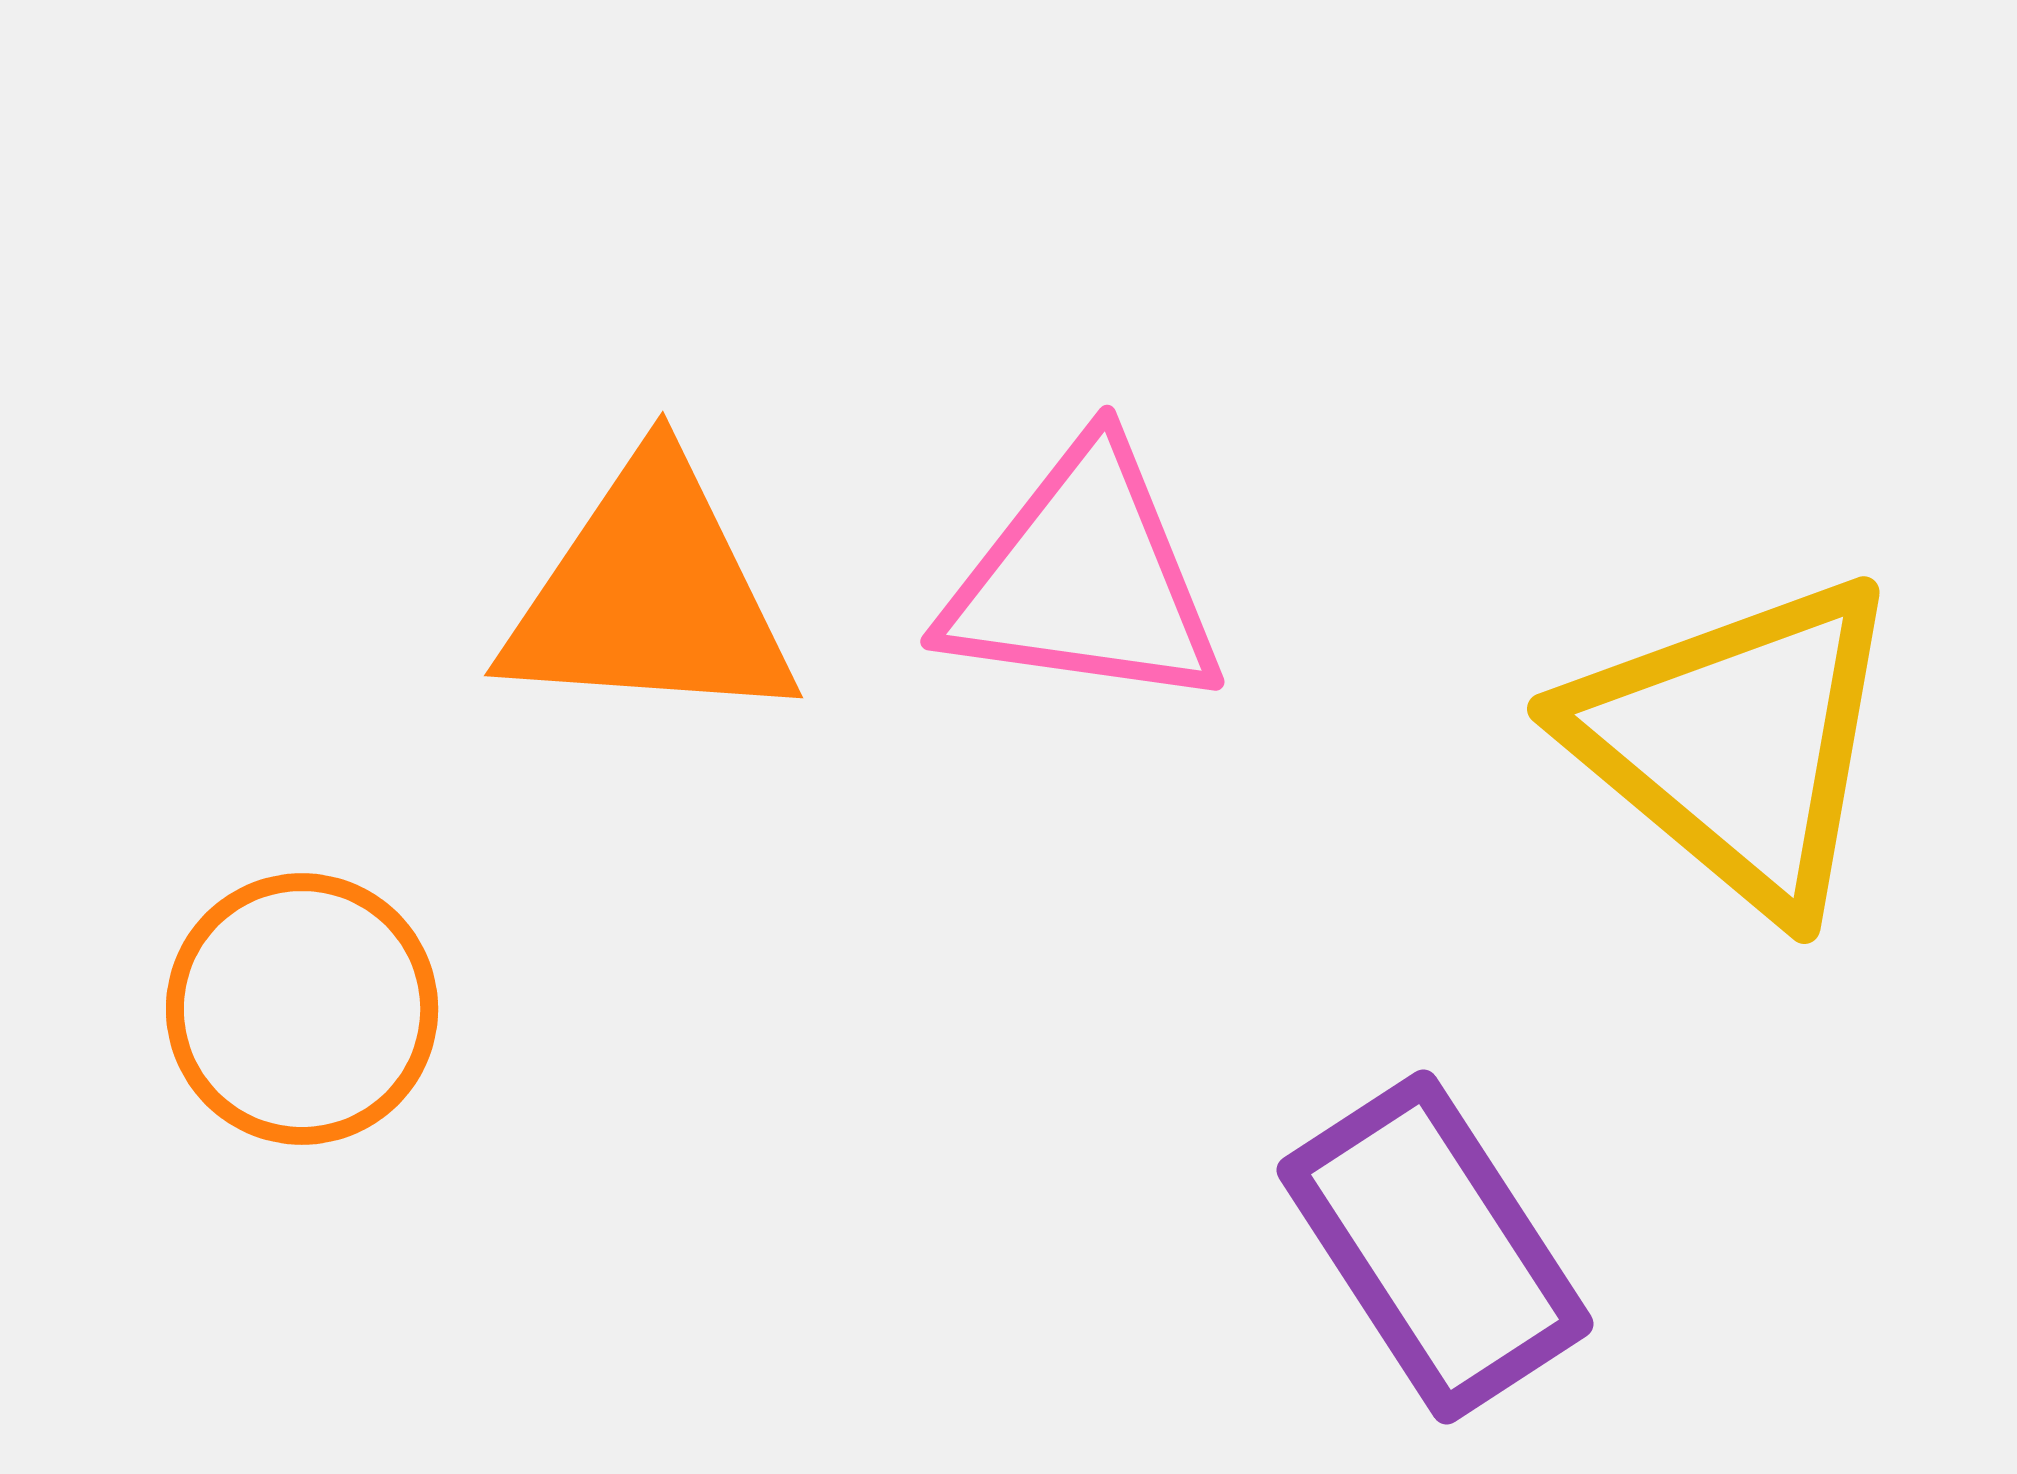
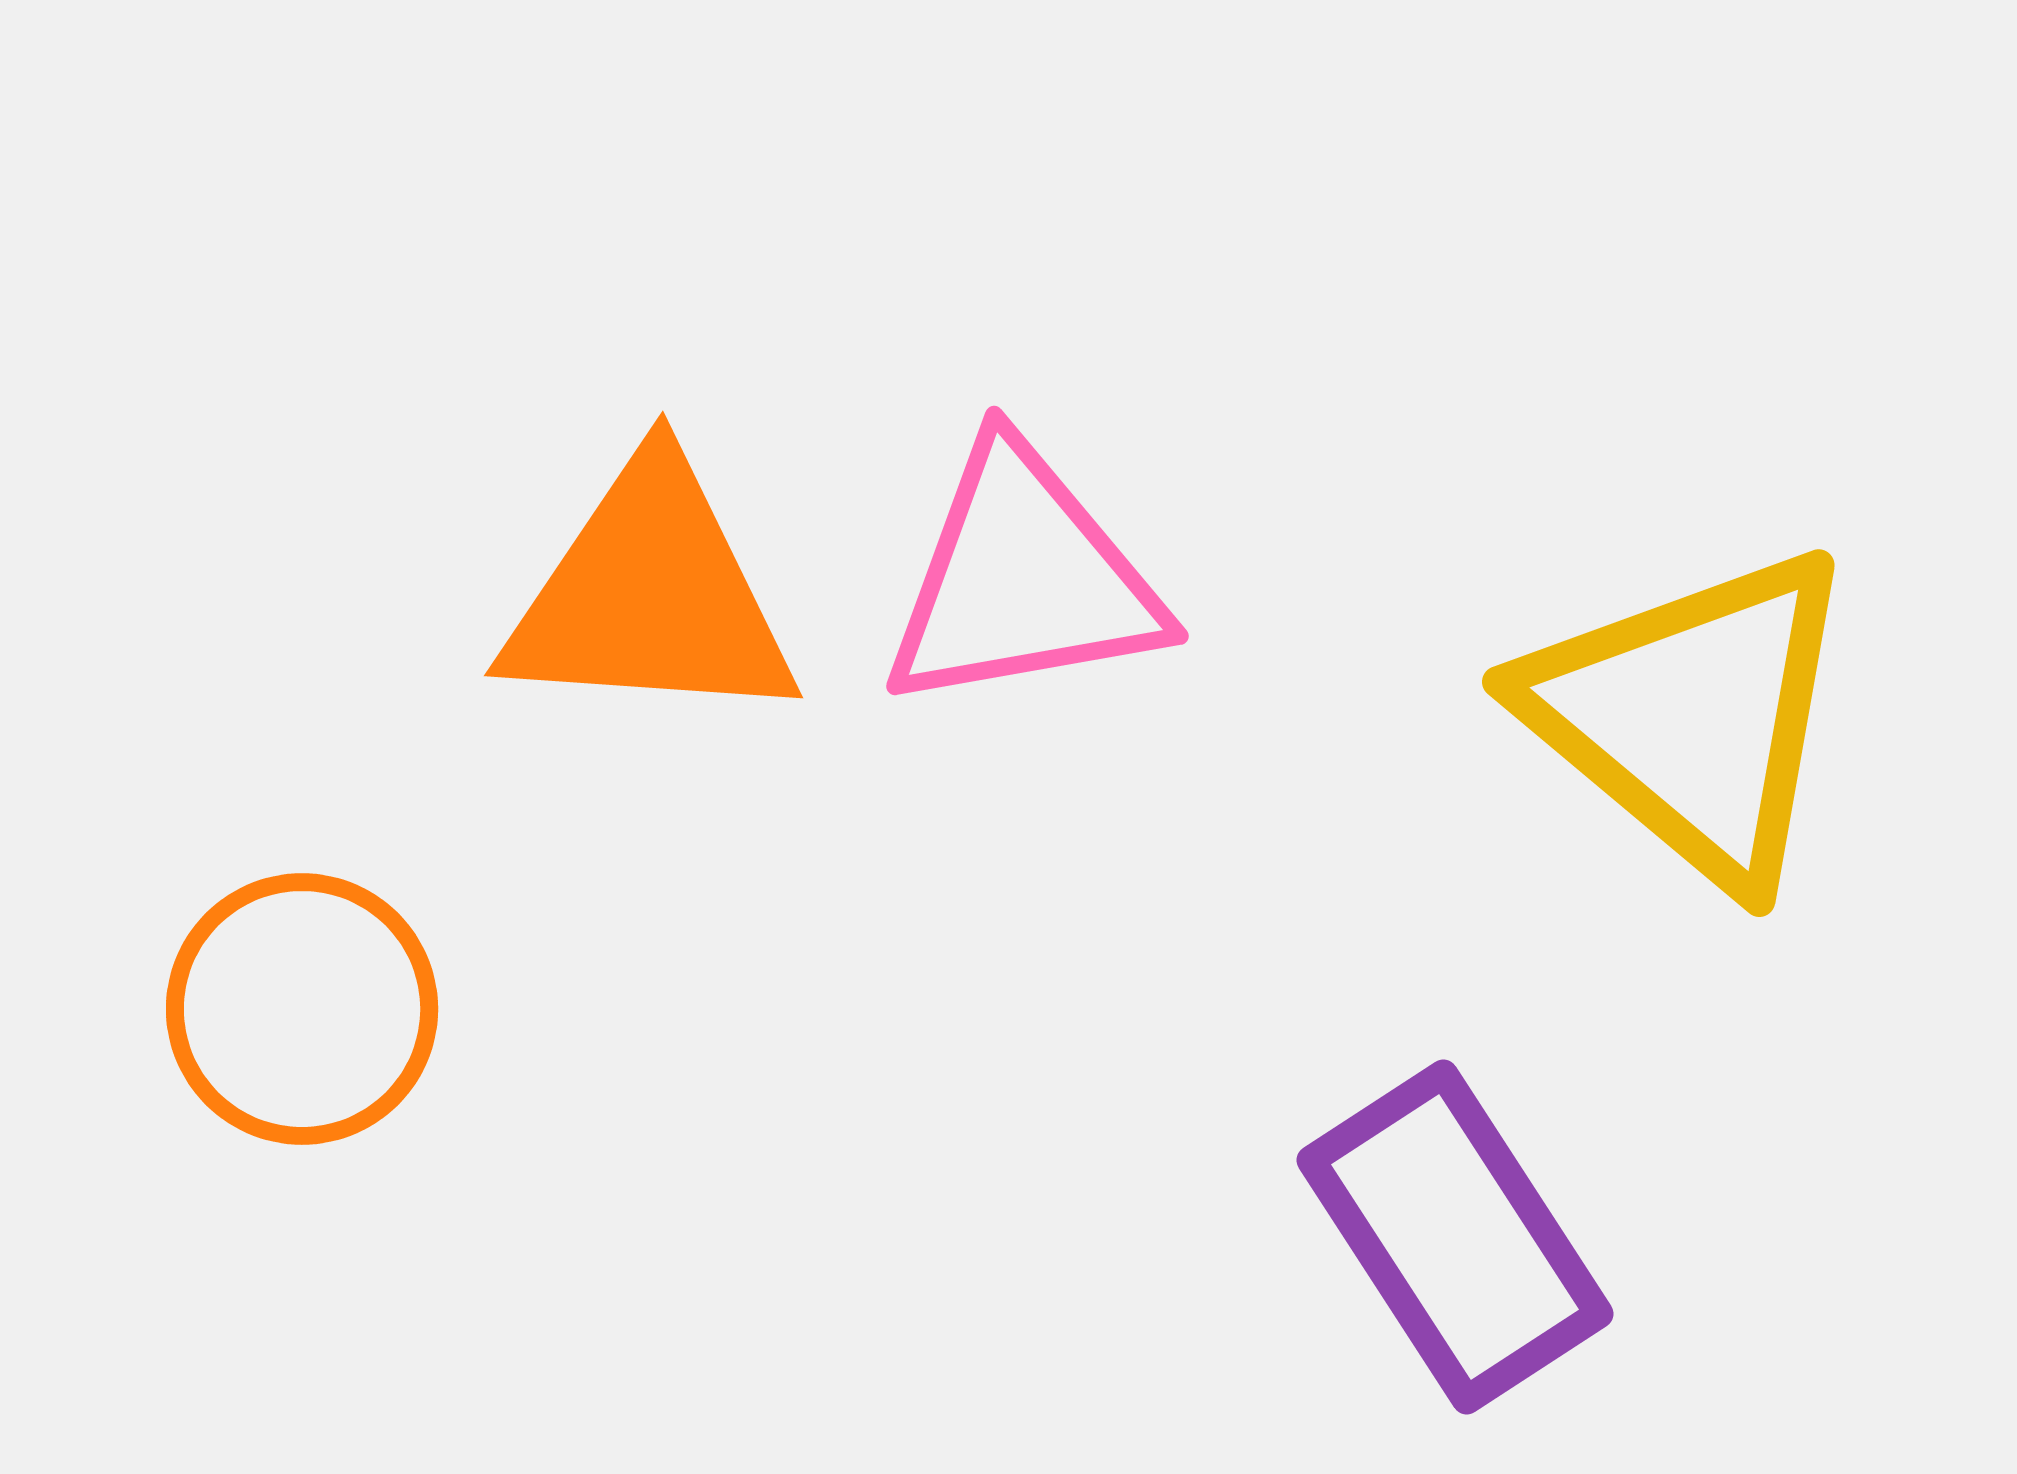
pink triangle: moved 61 px left; rotated 18 degrees counterclockwise
yellow triangle: moved 45 px left, 27 px up
purple rectangle: moved 20 px right, 10 px up
